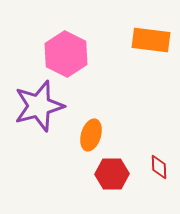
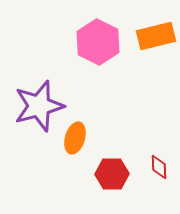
orange rectangle: moved 5 px right, 4 px up; rotated 21 degrees counterclockwise
pink hexagon: moved 32 px right, 12 px up
orange ellipse: moved 16 px left, 3 px down
